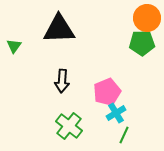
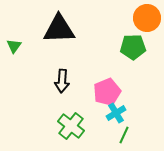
green pentagon: moved 9 px left, 4 px down
green cross: moved 2 px right
